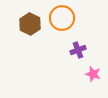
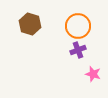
orange circle: moved 16 px right, 8 px down
brown hexagon: rotated 10 degrees counterclockwise
